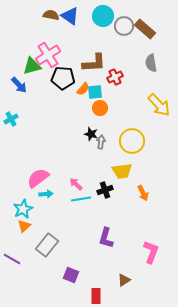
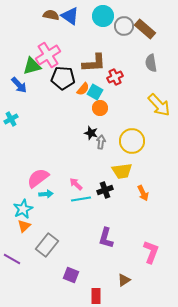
cyan square: rotated 35 degrees clockwise
black star: moved 1 px up
